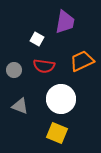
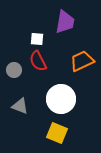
white square: rotated 24 degrees counterclockwise
red semicircle: moved 6 px left, 5 px up; rotated 55 degrees clockwise
